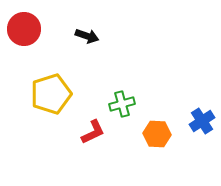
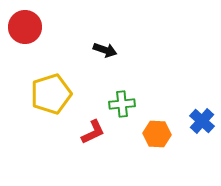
red circle: moved 1 px right, 2 px up
black arrow: moved 18 px right, 14 px down
green cross: rotated 10 degrees clockwise
blue cross: rotated 15 degrees counterclockwise
